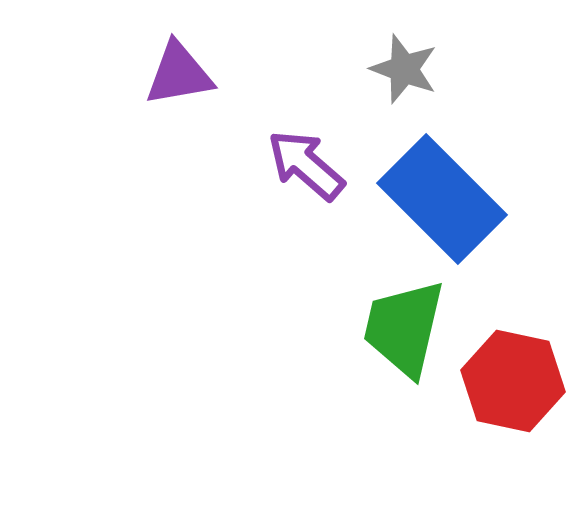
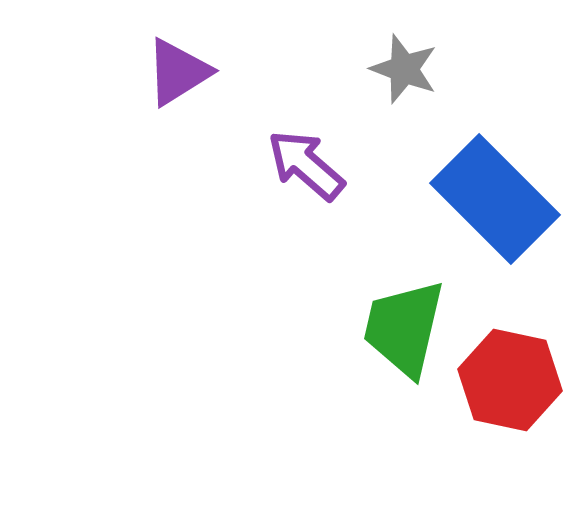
purple triangle: moved 1 px left, 2 px up; rotated 22 degrees counterclockwise
blue rectangle: moved 53 px right
red hexagon: moved 3 px left, 1 px up
